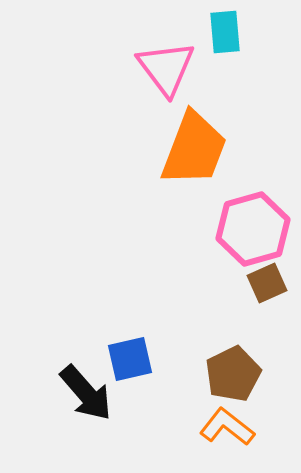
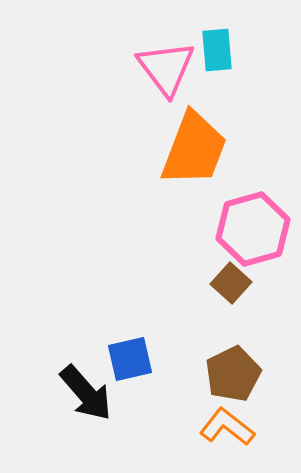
cyan rectangle: moved 8 px left, 18 px down
brown square: moved 36 px left; rotated 24 degrees counterclockwise
